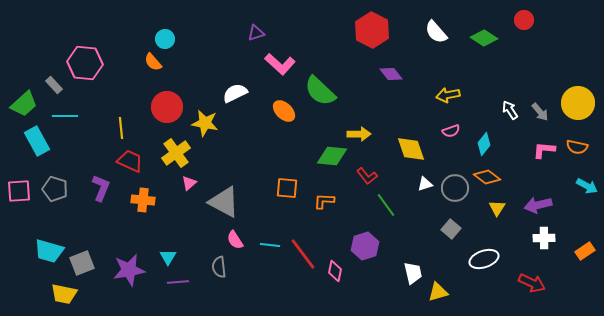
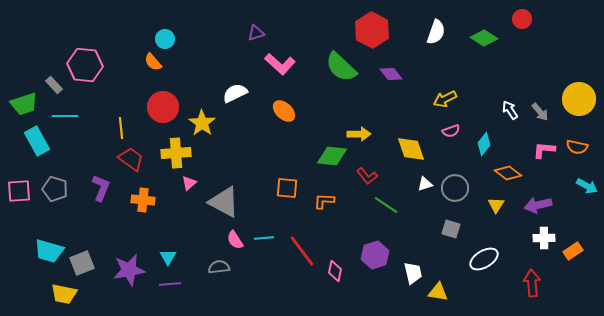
red circle at (524, 20): moved 2 px left, 1 px up
white semicircle at (436, 32): rotated 120 degrees counterclockwise
pink hexagon at (85, 63): moved 2 px down
green semicircle at (320, 91): moved 21 px right, 24 px up
yellow arrow at (448, 95): moved 3 px left, 4 px down; rotated 15 degrees counterclockwise
yellow circle at (578, 103): moved 1 px right, 4 px up
green trapezoid at (24, 104): rotated 24 degrees clockwise
red circle at (167, 107): moved 4 px left
yellow star at (205, 123): moved 3 px left; rotated 24 degrees clockwise
yellow cross at (176, 153): rotated 32 degrees clockwise
red trapezoid at (130, 161): moved 1 px right, 2 px up; rotated 12 degrees clockwise
orange diamond at (487, 177): moved 21 px right, 4 px up
green line at (386, 205): rotated 20 degrees counterclockwise
yellow triangle at (497, 208): moved 1 px left, 3 px up
gray square at (451, 229): rotated 24 degrees counterclockwise
cyan line at (270, 245): moved 6 px left, 7 px up; rotated 12 degrees counterclockwise
purple hexagon at (365, 246): moved 10 px right, 9 px down
orange rectangle at (585, 251): moved 12 px left
red line at (303, 254): moved 1 px left, 3 px up
white ellipse at (484, 259): rotated 12 degrees counterclockwise
gray semicircle at (219, 267): rotated 90 degrees clockwise
purple line at (178, 282): moved 8 px left, 2 px down
red arrow at (532, 283): rotated 120 degrees counterclockwise
yellow triangle at (438, 292): rotated 25 degrees clockwise
